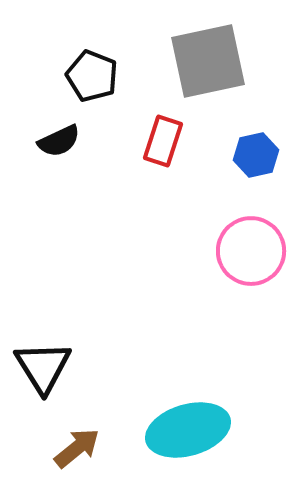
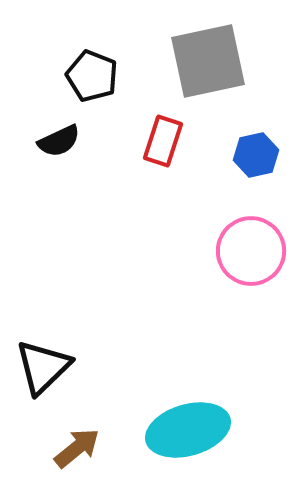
black triangle: rotated 18 degrees clockwise
